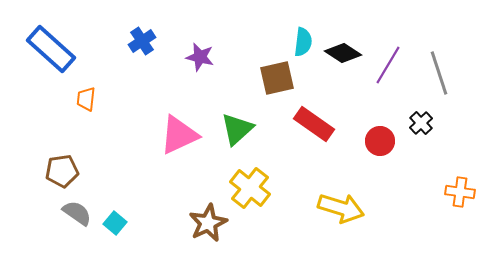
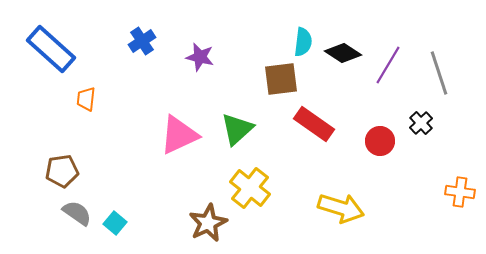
brown square: moved 4 px right, 1 px down; rotated 6 degrees clockwise
